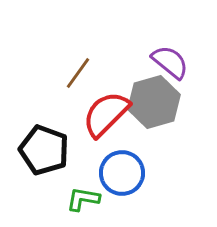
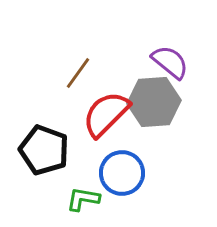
gray hexagon: rotated 12 degrees clockwise
